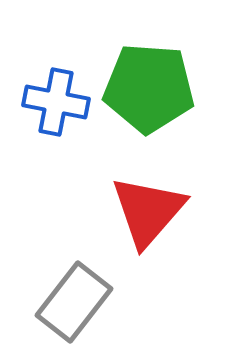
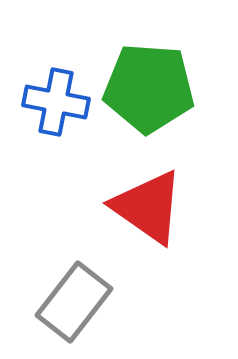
red triangle: moved 4 px up; rotated 36 degrees counterclockwise
